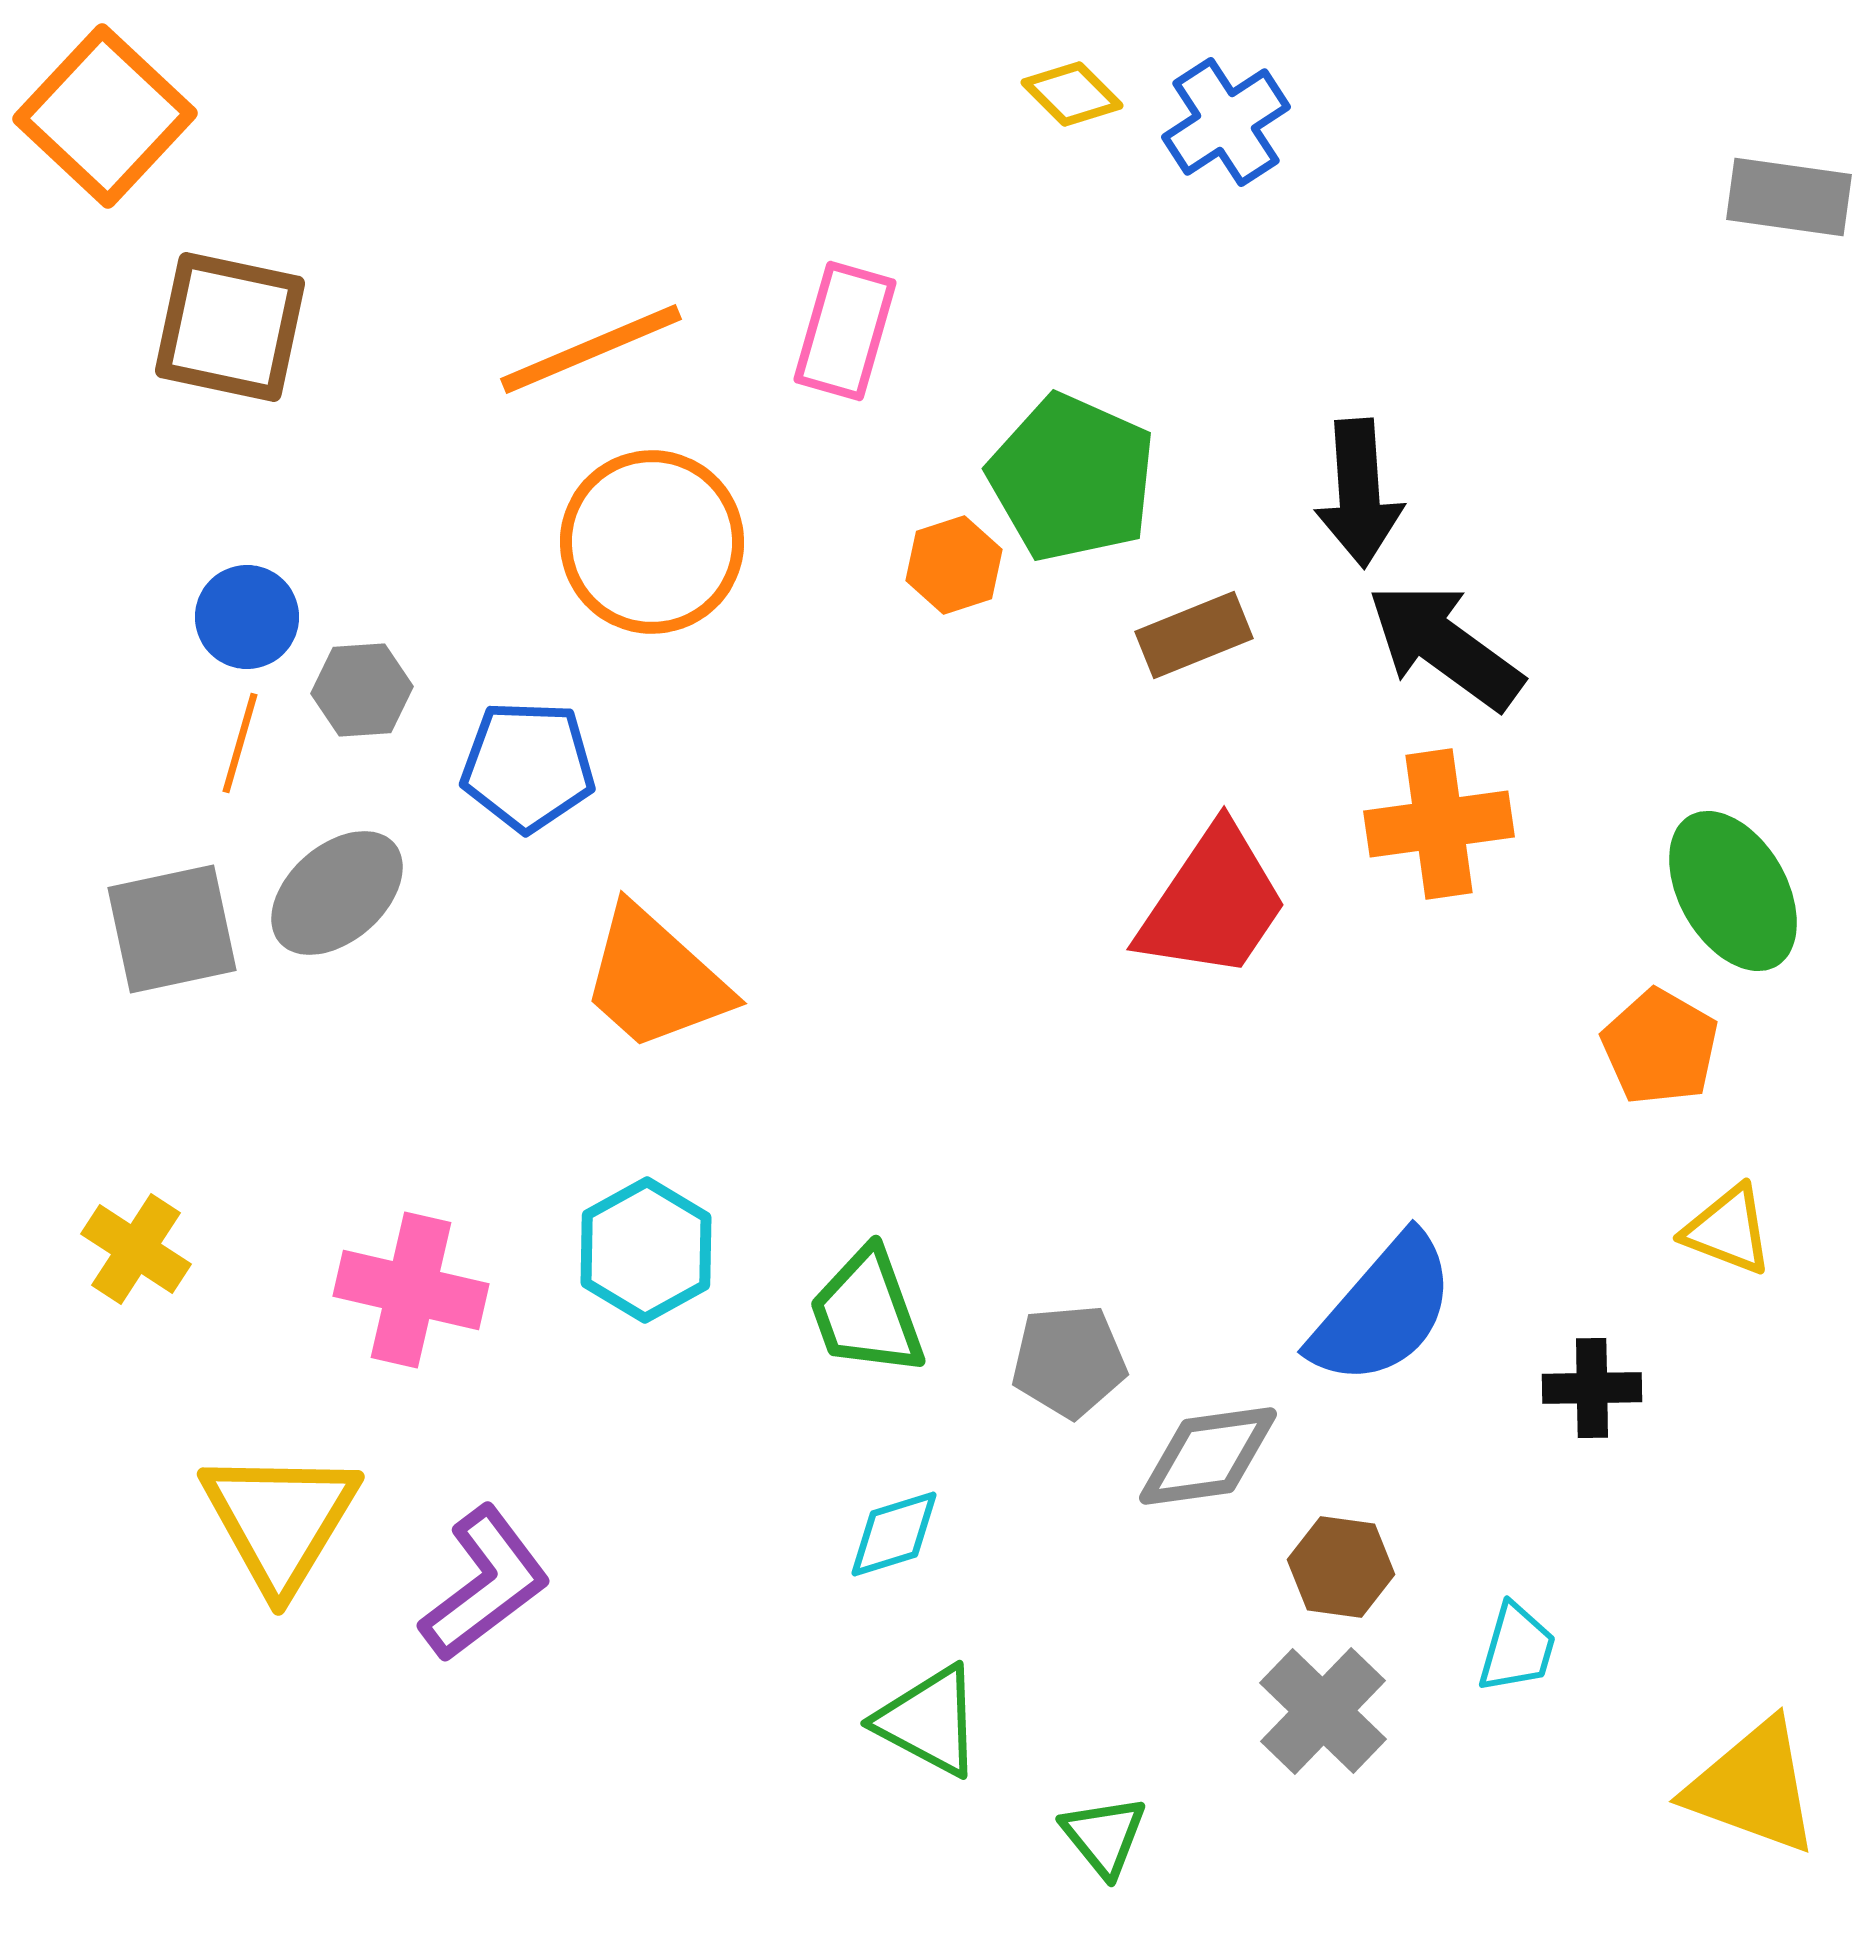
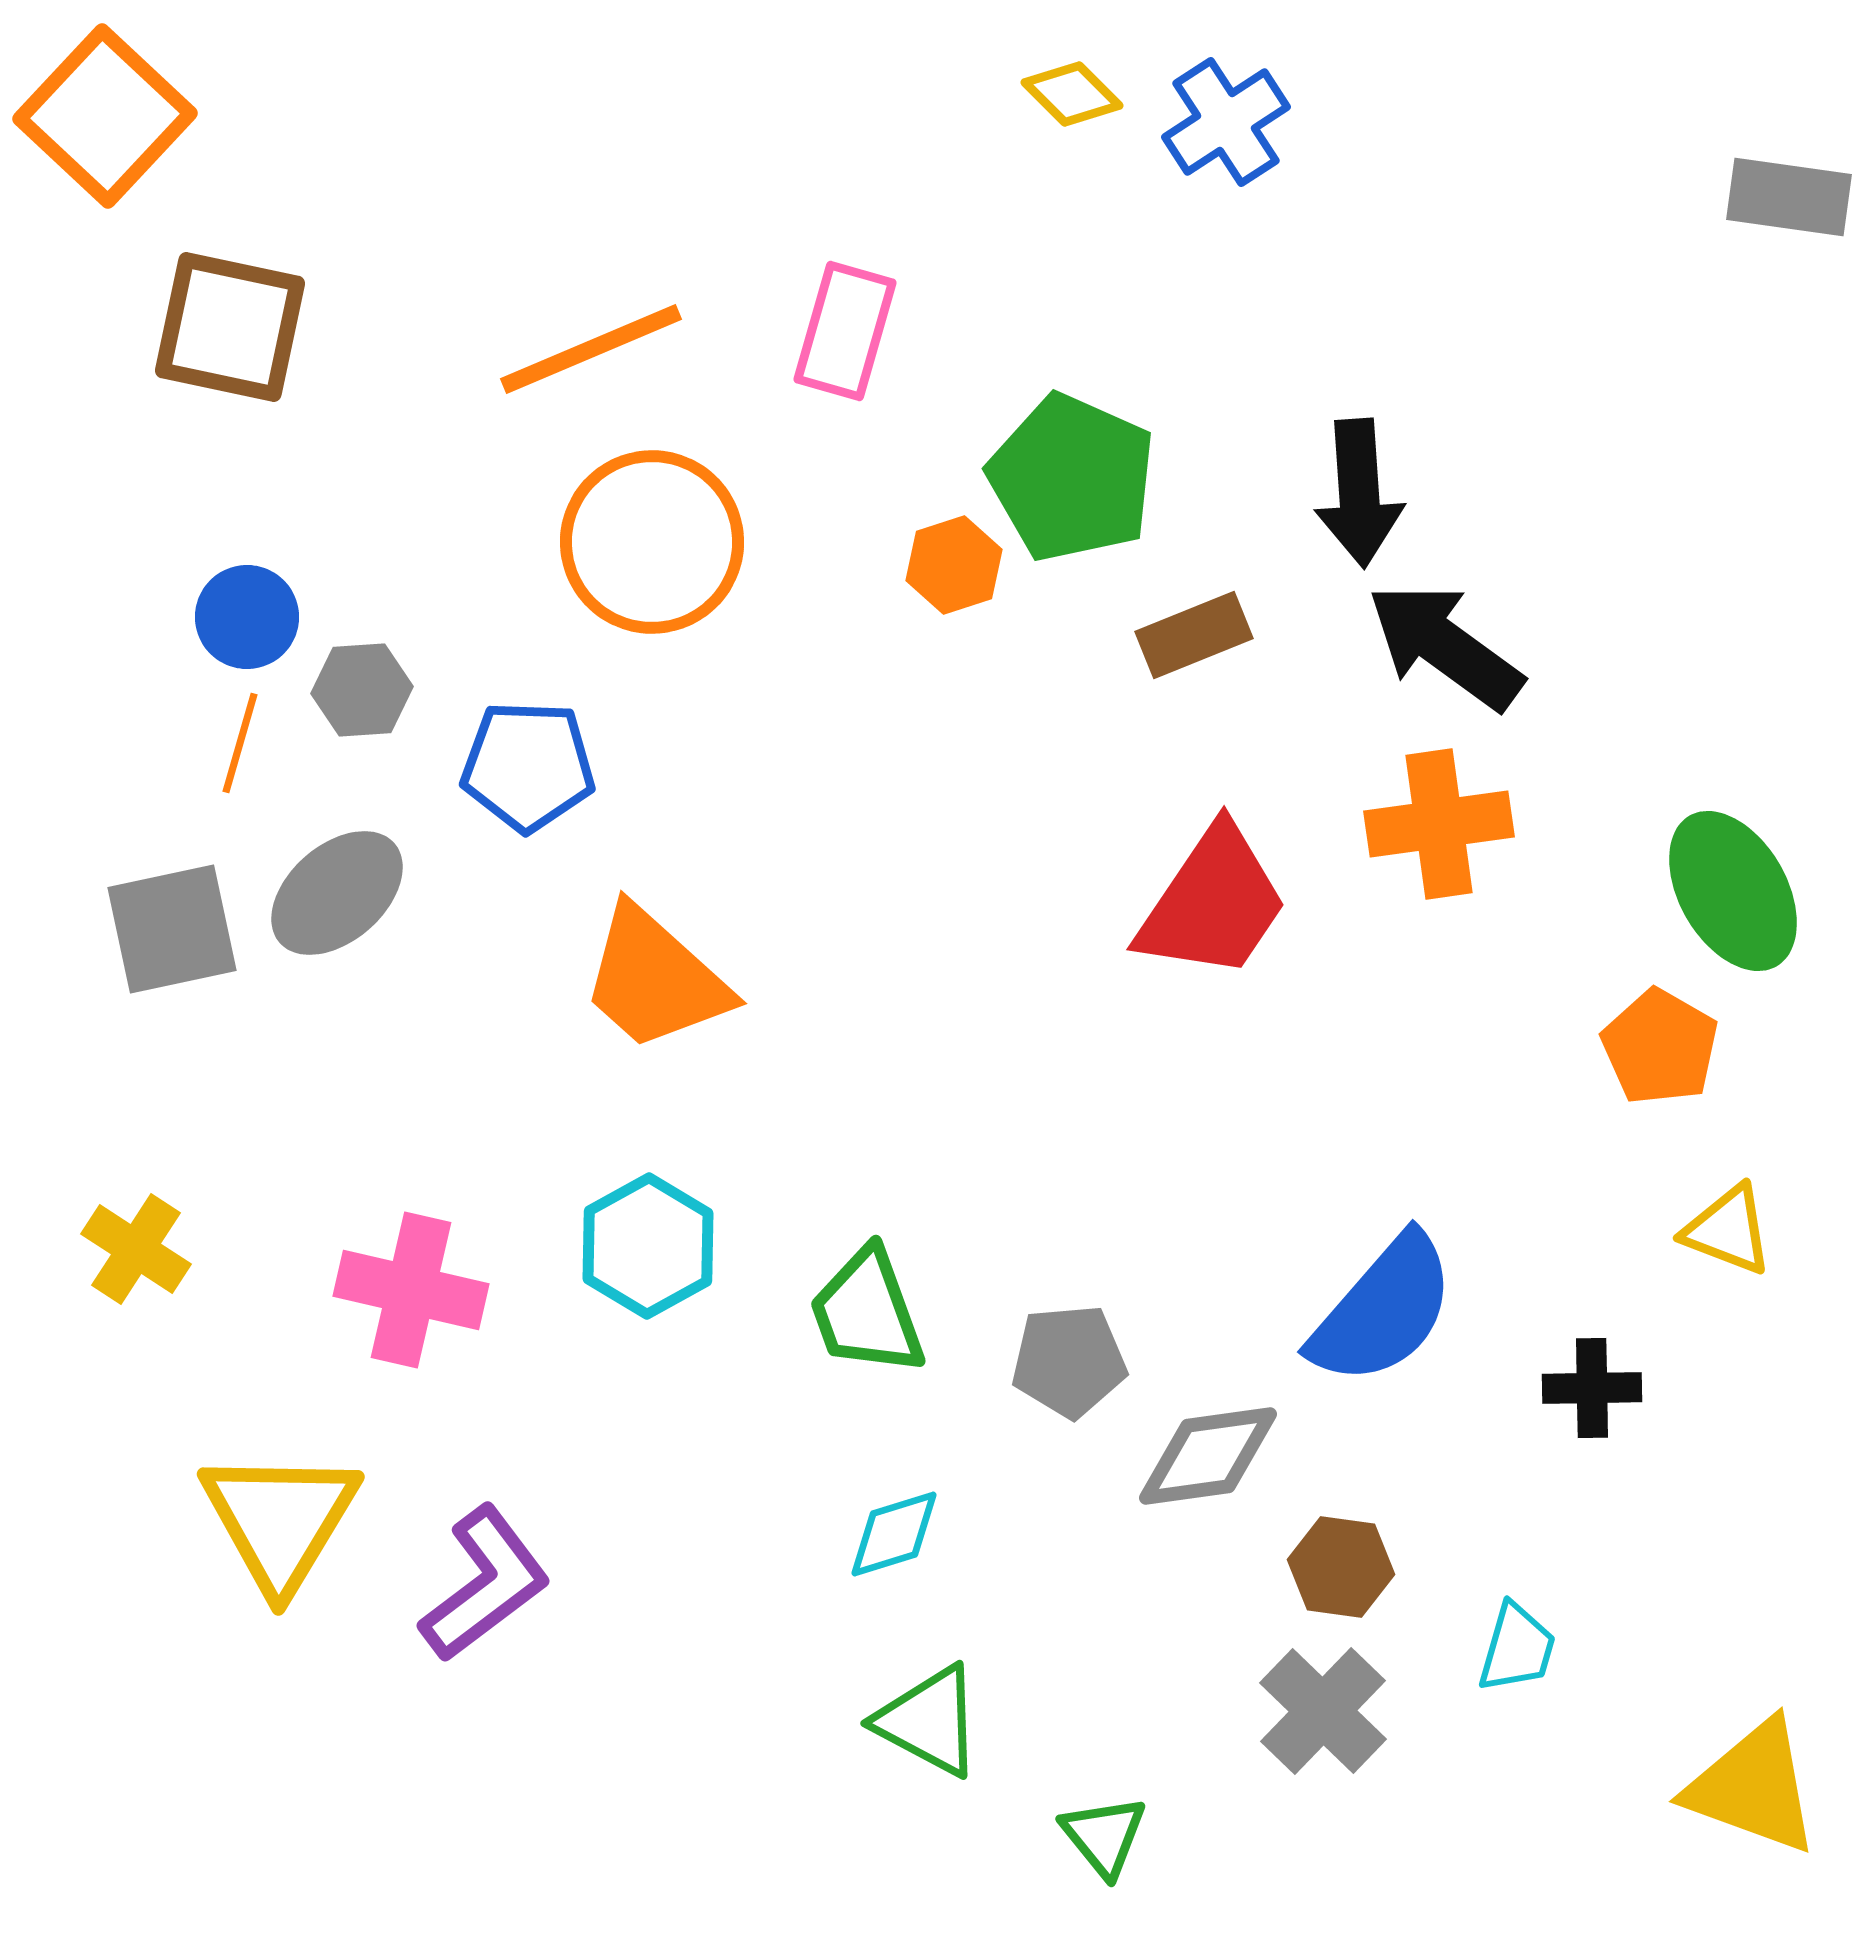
cyan hexagon at (646, 1250): moved 2 px right, 4 px up
